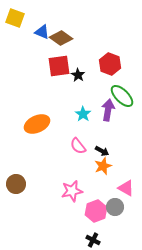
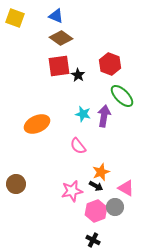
blue triangle: moved 14 px right, 16 px up
purple arrow: moved 4 px left, 6 px down
cyan star: rotated 21 degrees counterclockwise
black arrow: moved 6 px left, 35 px down
orange star: moved 2 px left, 6 px down
